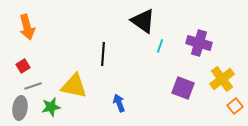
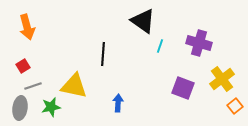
blue arrow: moved 1 px left; rotated 24 degrees clockwise
